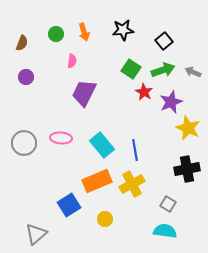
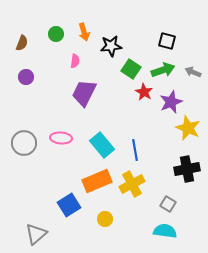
black star: moved 12 px left, 16 px down
black square: moved 3 px right; rotated 36 degrees counterclockwise
pink semicircle: moved 3 px right
